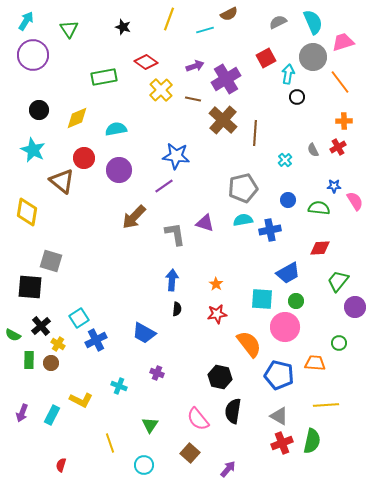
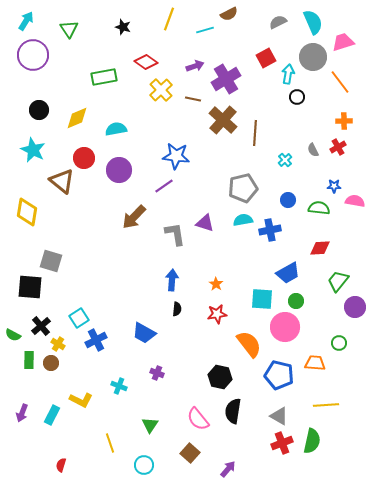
pink semicircle at (355, 201): rotated 48 degrees counterclockwise
